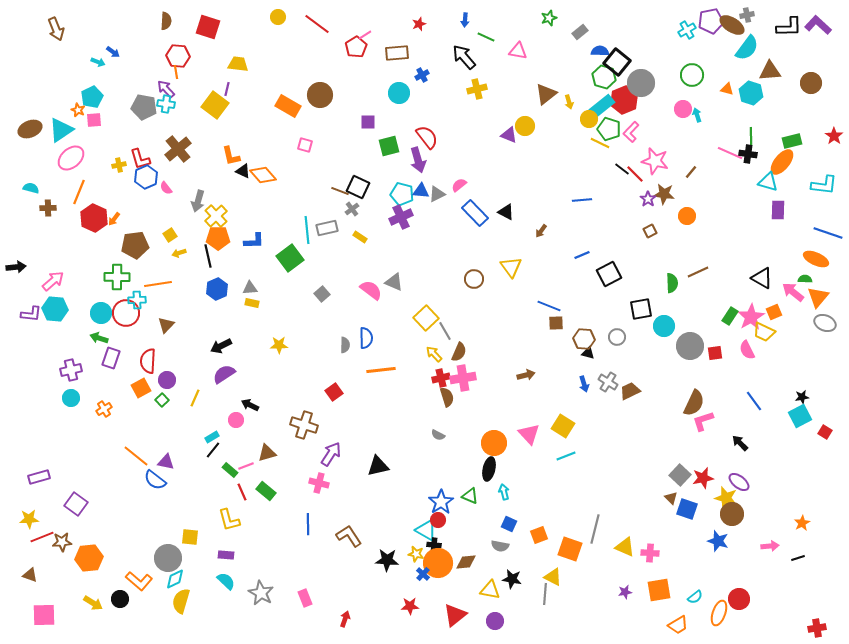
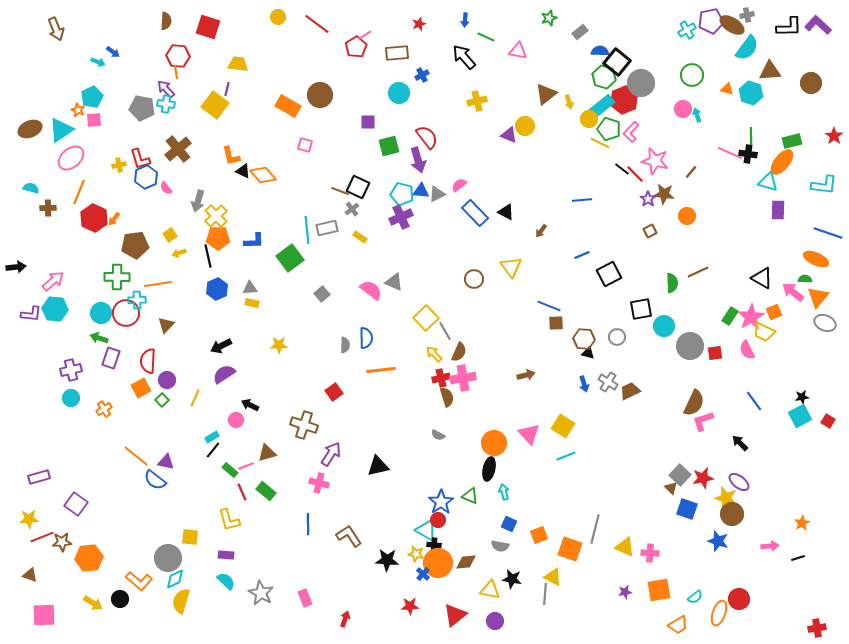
yellow cross at (477, 89): moved 12 px down
gray pentagon at (144, 107): moved 2 px left, 1 px down
red square at (825, 432): moved 3 px right, 11 px up
brown triangle at (671, 498): moved 10 px up
